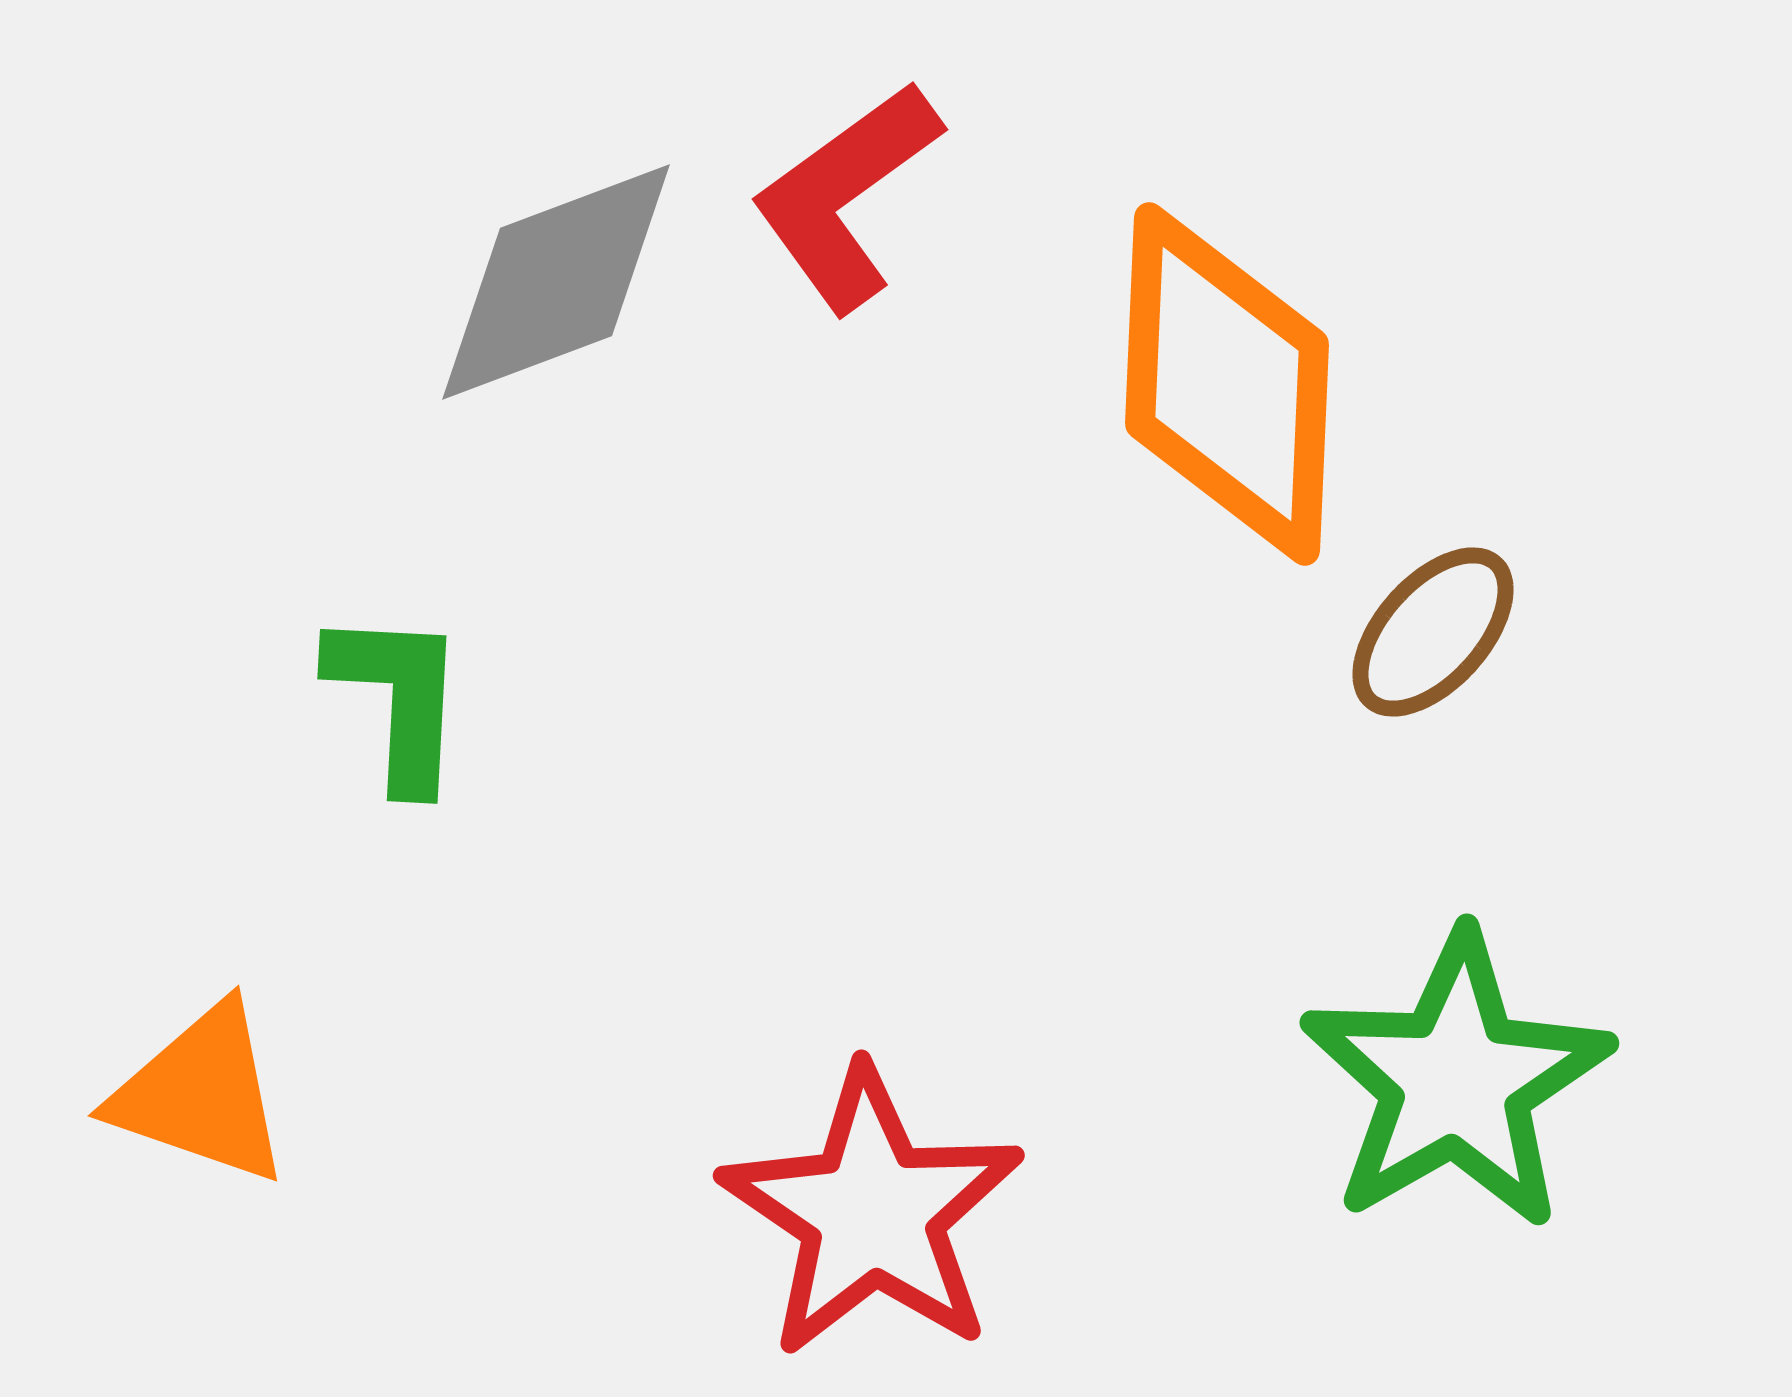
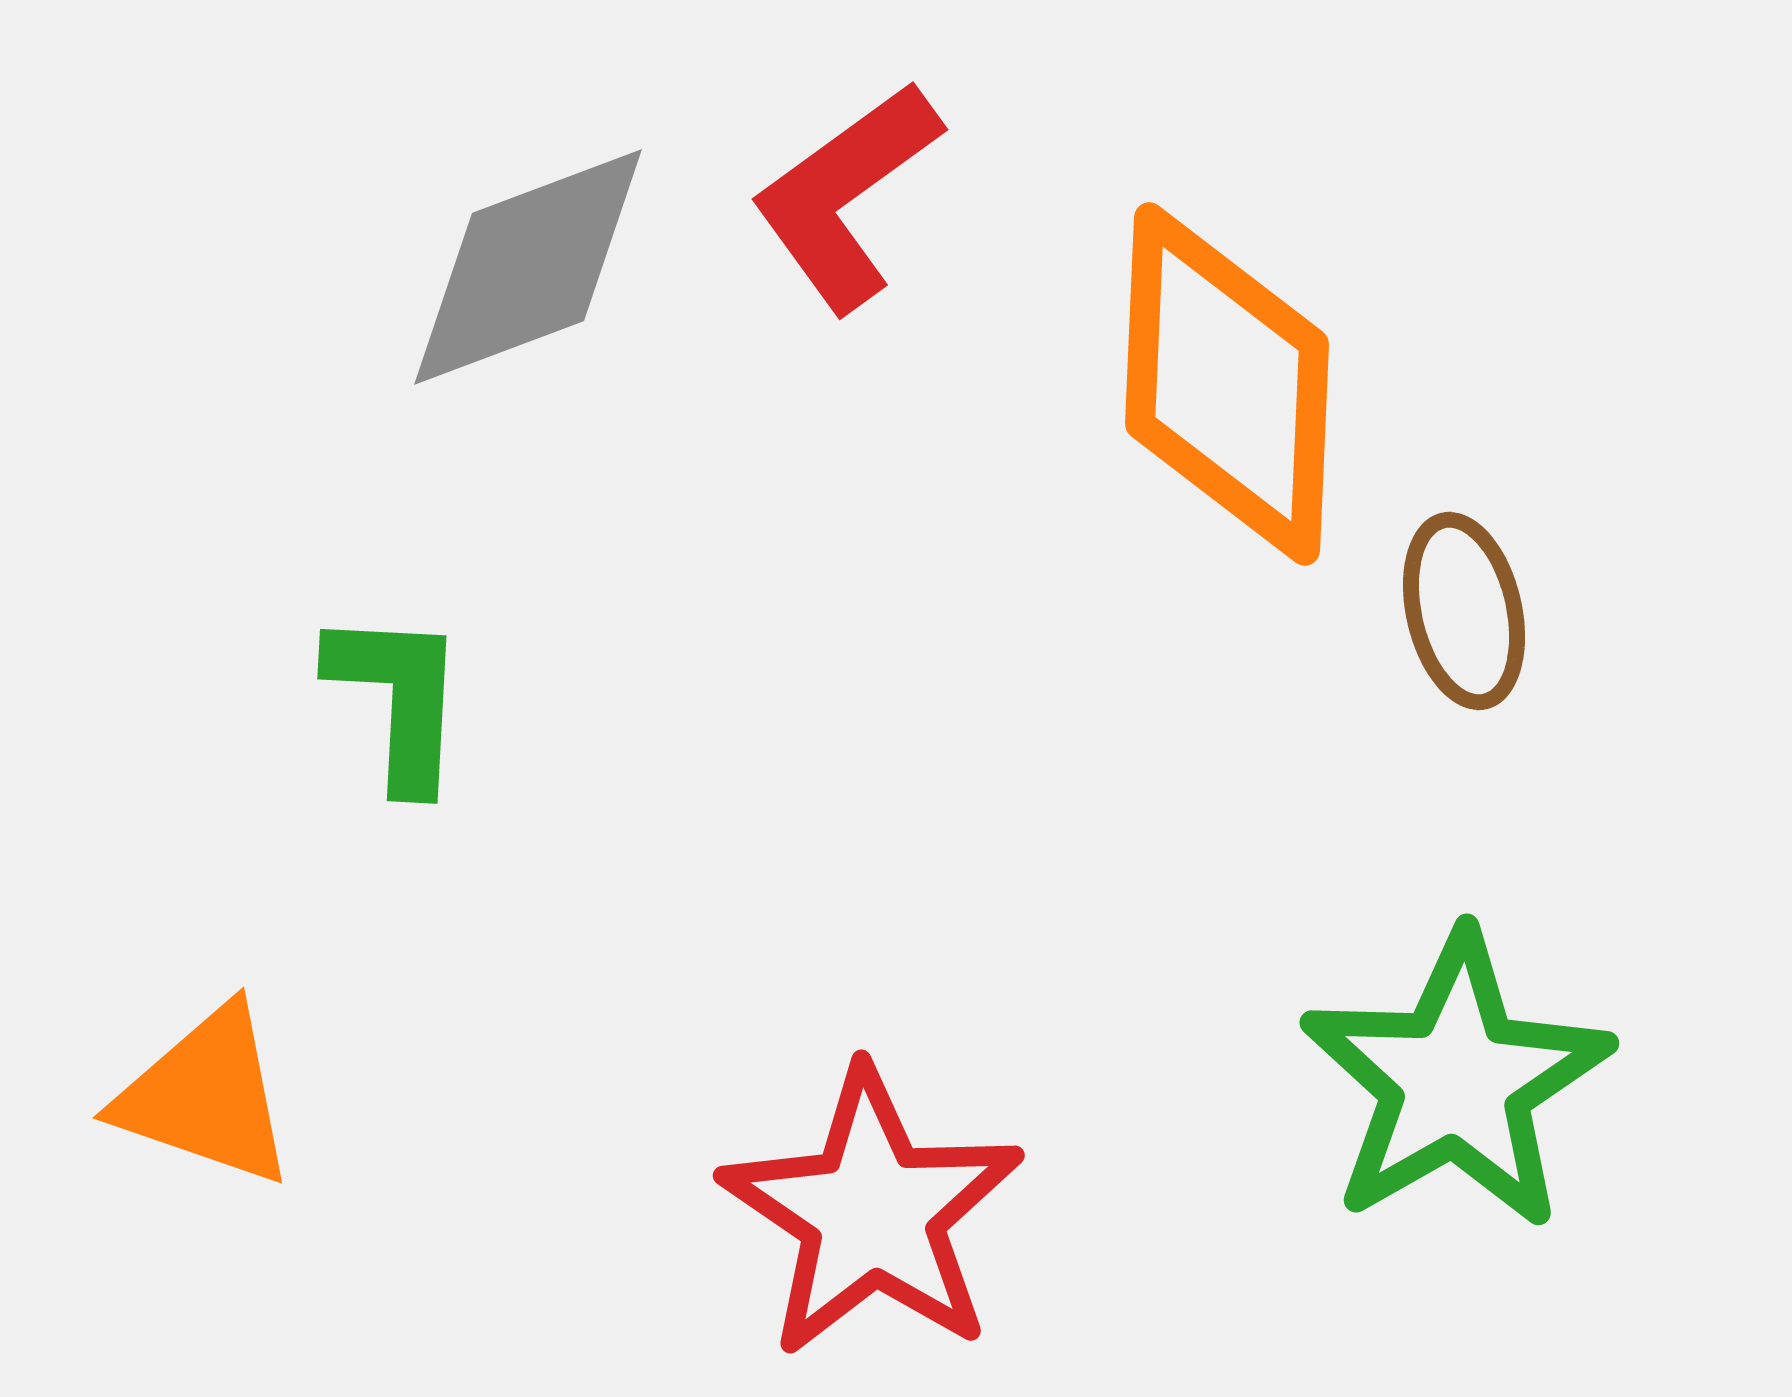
gray diamond: moved 28 px left, 15 px up
brown ellipse: moved 31 px right, 21 px up; rotated 55 degrees counterclockwise
orange triangle: moved 5 px right, 2 px down
